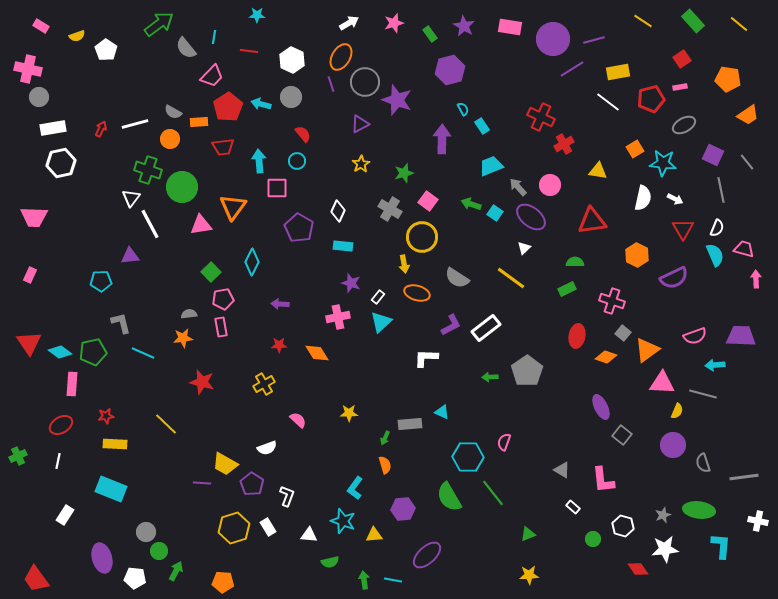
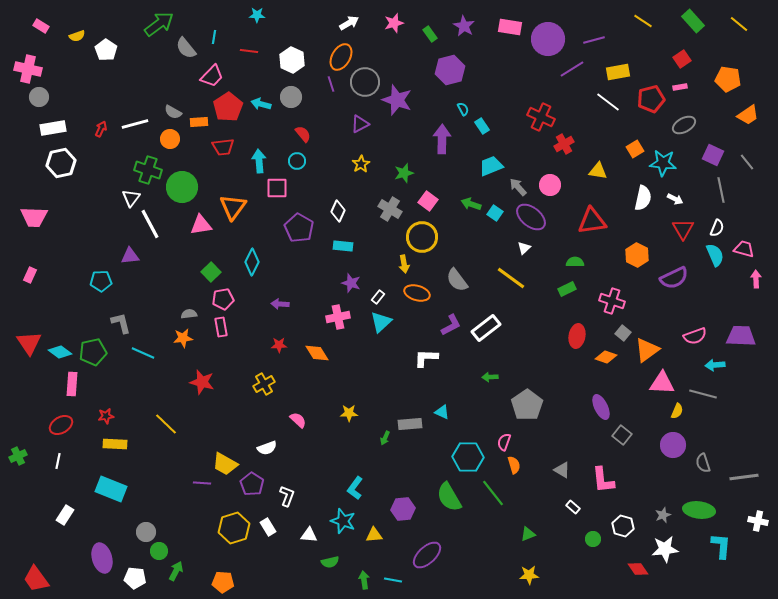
purple circle at (553, 39): moved 5 px left
gray semicircle at (457, 278): moved 2 px down; rotated 20 degrees clockwise
gray pentagon at (527, 371): moved 34 px down
orange semicircle at (385, 465): moved 129 px right
